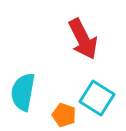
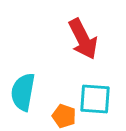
cyan square: moved 2 px left, 1 px down; rotated 28 degrees counterclockwise
orange pentagon: moved 1 px down
